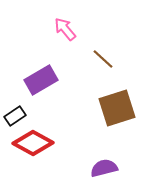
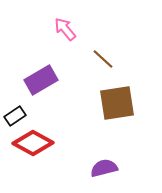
brown square: moved 5 px up; rotated 9 degrees clockwise
